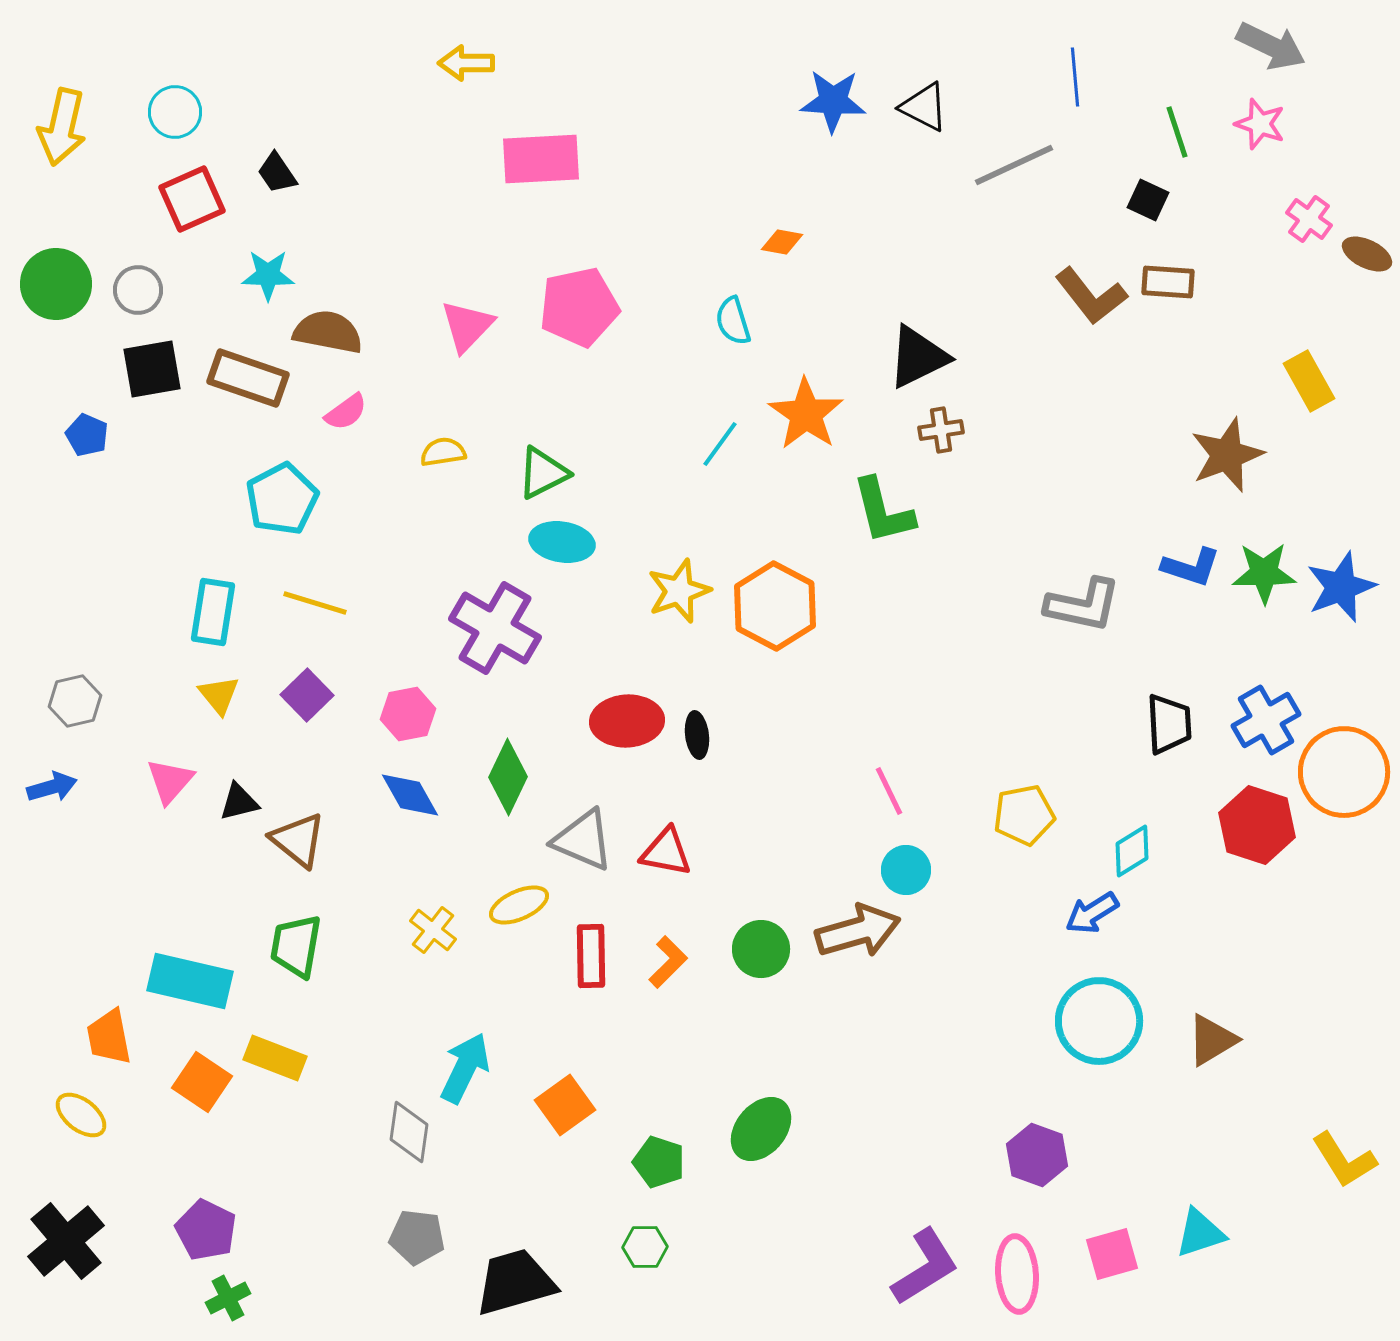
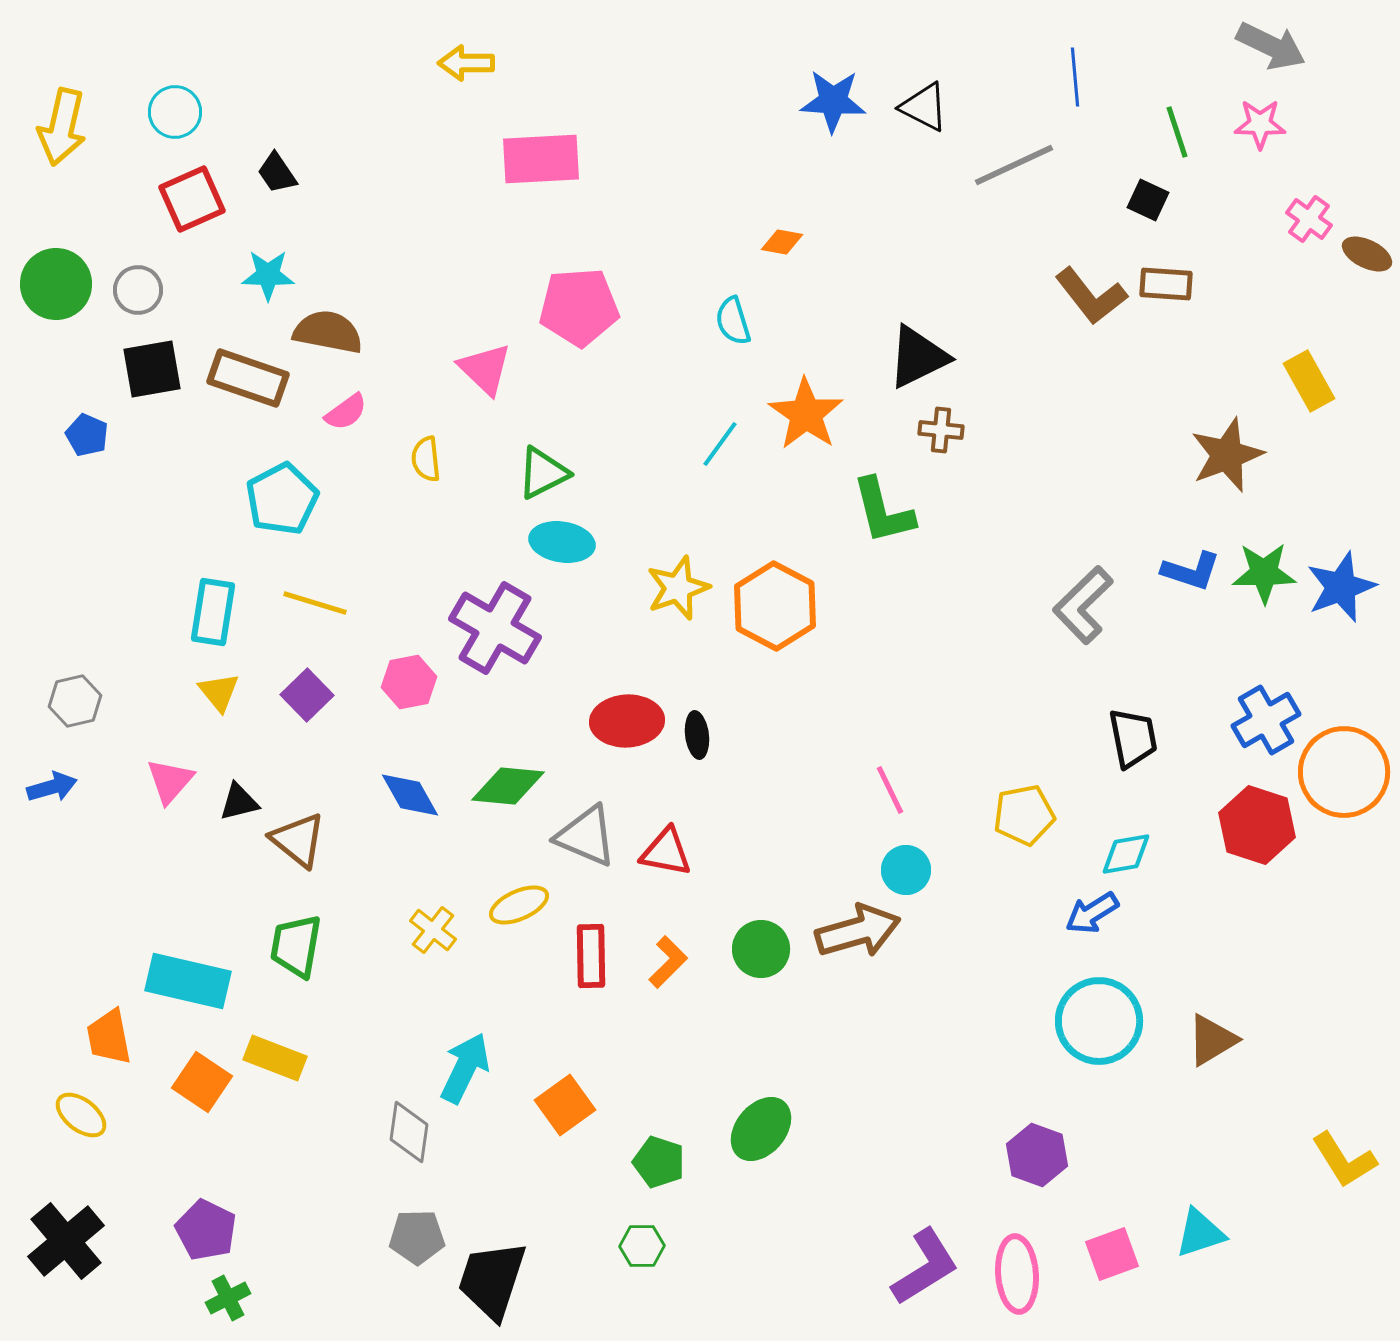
pink star at (1260, 124): rotated 18 degrees counterclockwise
brown rectangle at (1168, 282): moved 2 px left, 2 px down
pink pentagon at (579, 307): rotated 8 degrees clockwise
pink triangle at (467, 326): moved 18 px right, 43 px down; rotated 30 degrees counterclockwise
brown cross at (941, 430): rotated 15 degrees clockwise
yellow semicircle at (443, 452): moved 17 px left, 7 px down; rotated 87 degrees counterclockwise
blue L-shape at (1191, 567): moved 4 px down
yellow star at (679, 591): moved 1 px left, 3 px up
gray L-shape at (1083, 605): rotated 124 degrees clockwise
yellow triangle at (219, 695): moved 3 px up
pink hexagon at (408, 714): moved 1 px right, 32 px up
black trapezoid at (1169, 724): moved 36 px left, 14 px down; rotated 8 degrees counterclockwise
green diamond at (508, 777): moved 9 px down; rotated 70 degrees clockwise
pink line at (889, 791): moved 1 px right, 1 px up
gray triangle at (583, 840): moved 3 px right, 4 px up
cyan diamond at (1132, 851): moved 6 px left, 3 px down; rotated 22 degrees clockwise
cyan rectangle at (190, 981): moved 2 px left
gray pentagon at (417, 1237): rotated 8 degrees counterclockwise
green hexagon at (645, 1247): moved 3 px left, 1 px up
pink square at (1112, 1254): rotated 4 degrees counterclockwise
black trapezoid at (515, 1282): moved 23 px left, 2 px up; rotated 56 degrees counterclockwise
